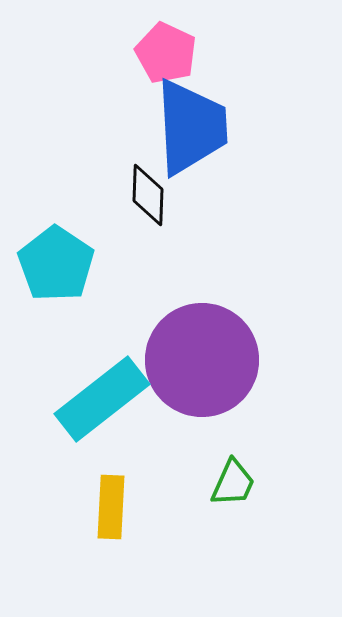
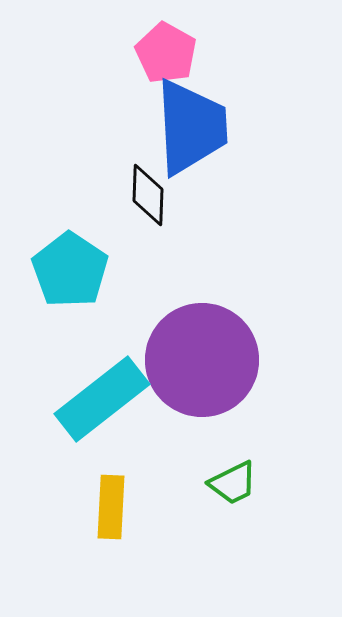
pink pentagon: rotated 4 degrees clockwise
cyan pentagon: moved 14 px right, 6 px down
green trapezoid: rotated 40 degrees clockwise
